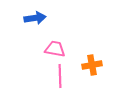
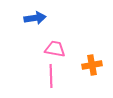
pink line: moved 9 px left
